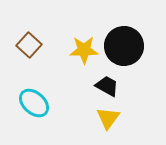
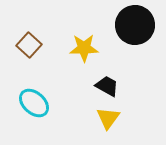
black circle: moved 11 px right, 21 px up
yellow star: moved 2 px up
